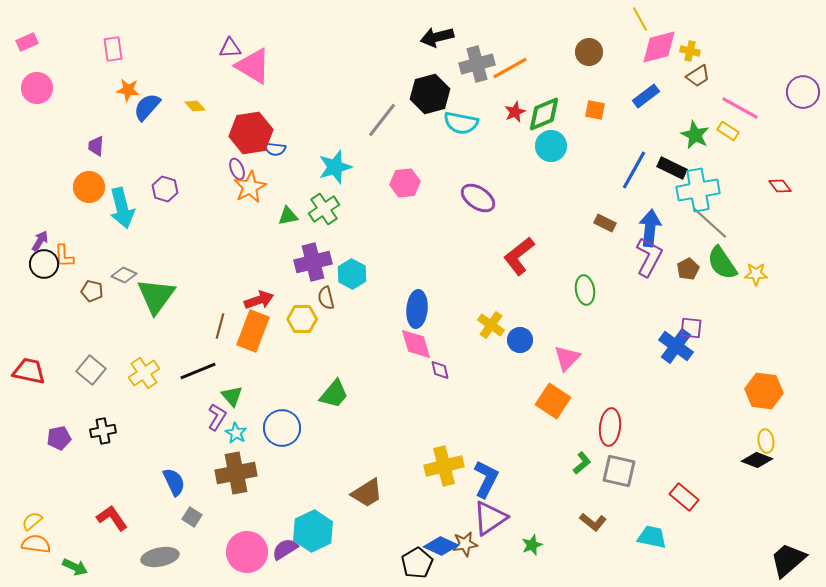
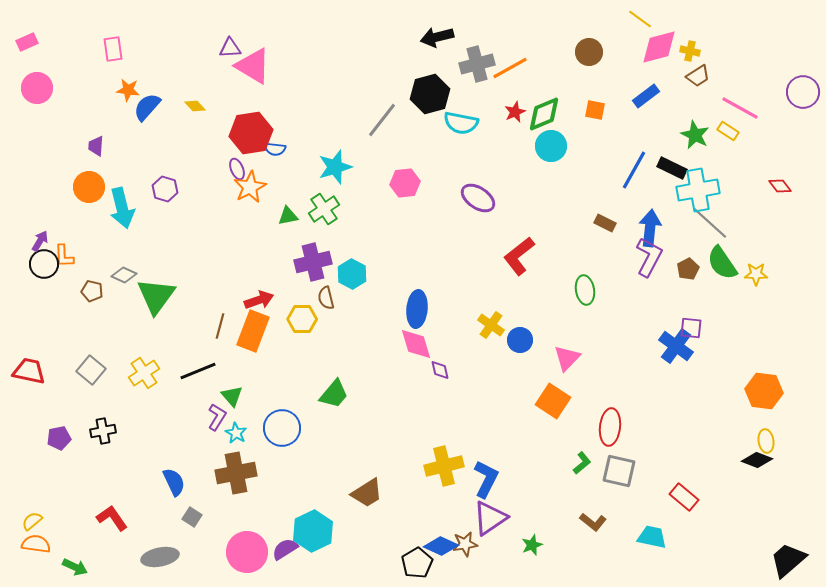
yellow line at (640, 19): rotated 25 degrees counterclockwise
